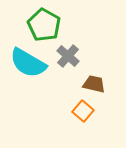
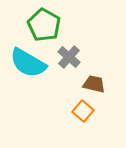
gray cross: moved 1 px right, 1 px down
